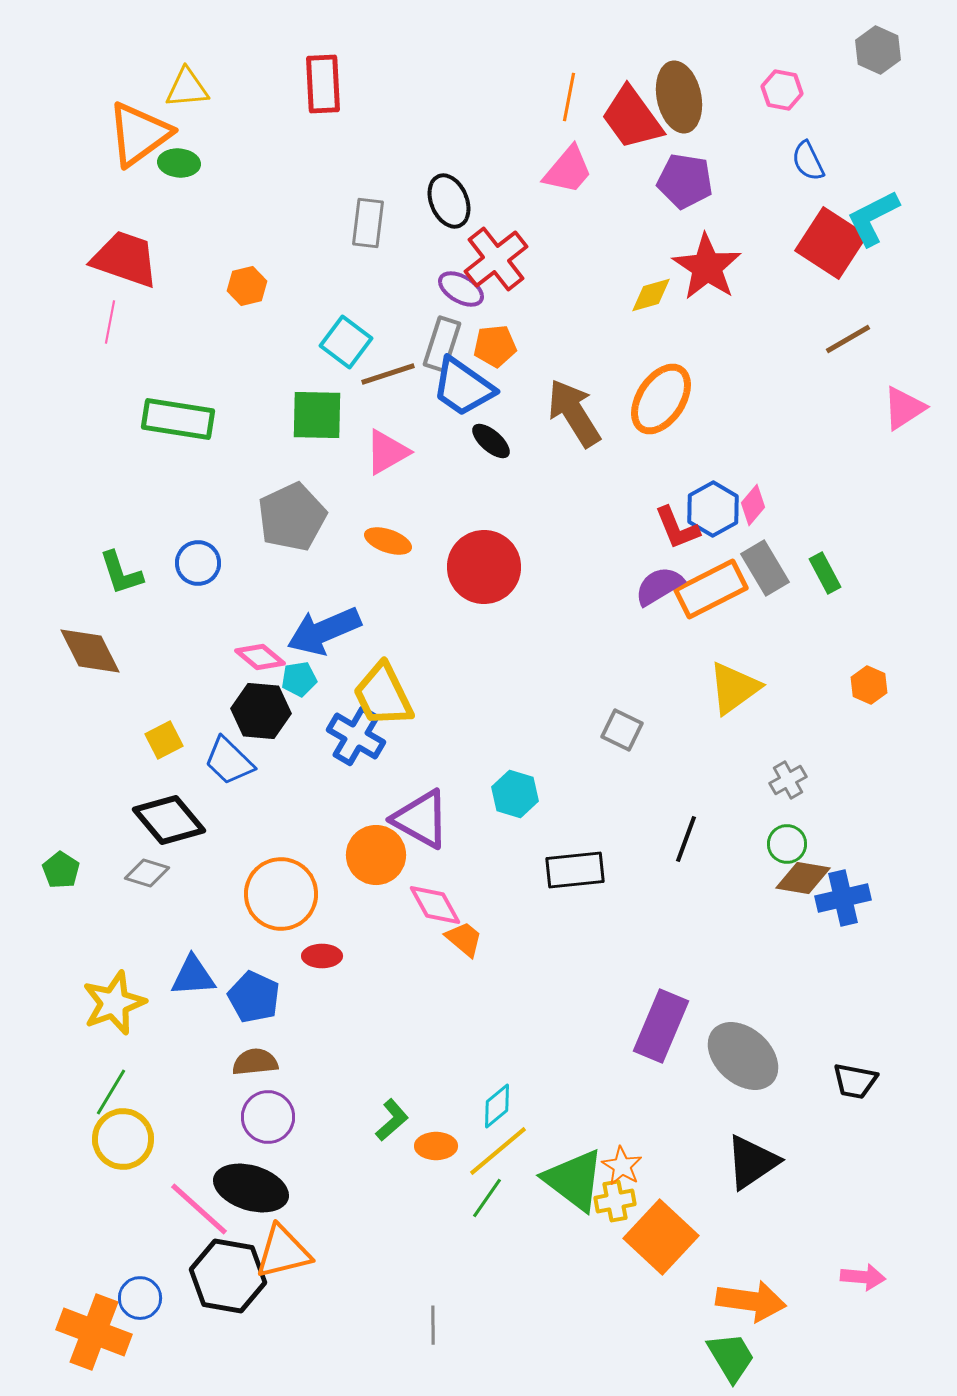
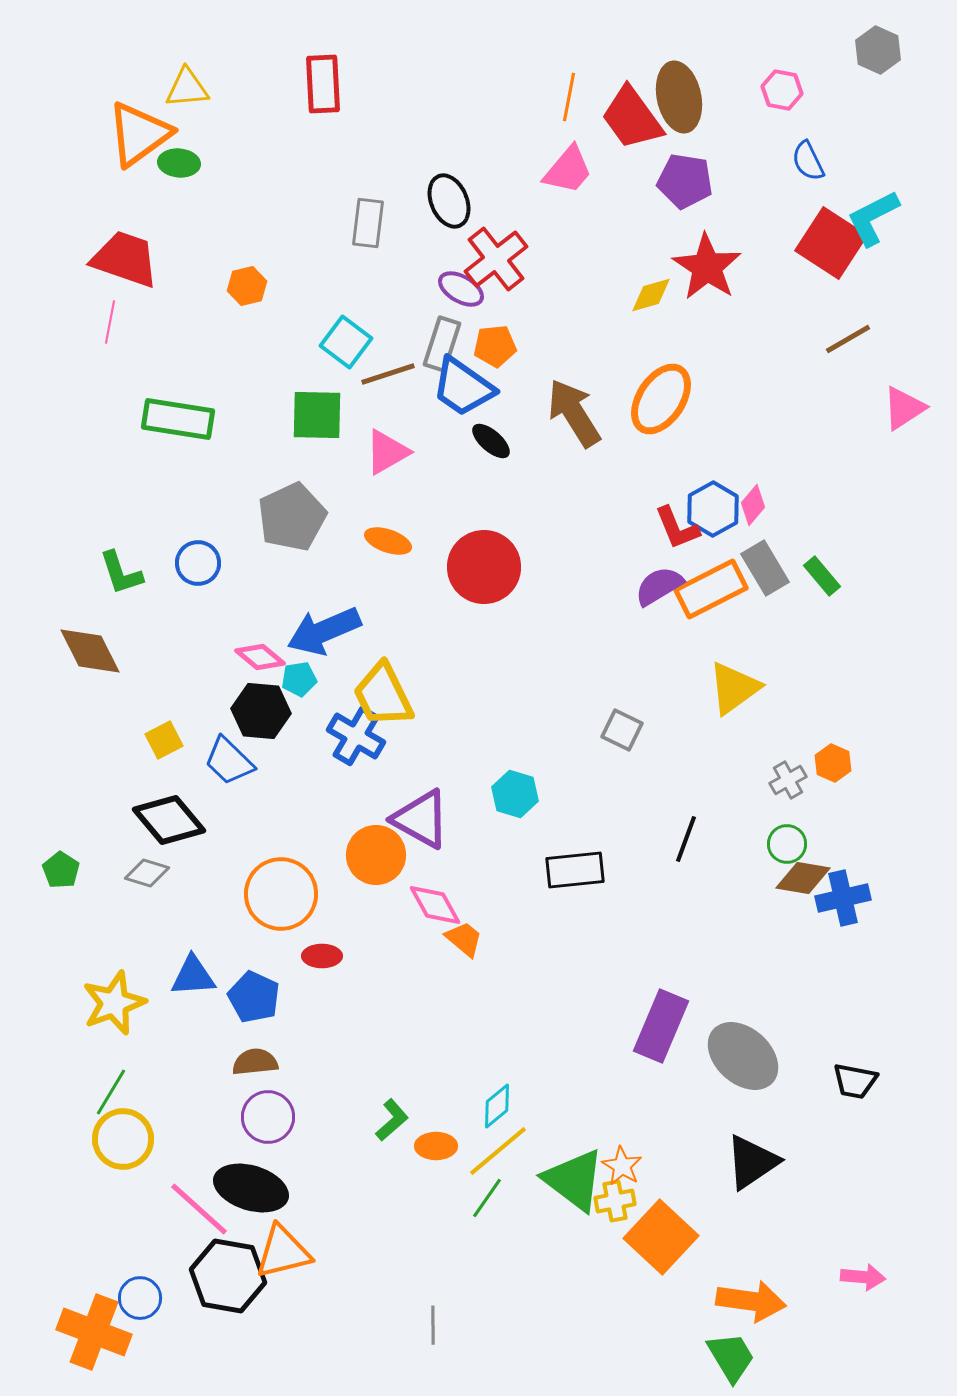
green rectangle at (825, 573): moved 3 px left, 3 px down; rotated 12 degrees counterclockwise
orange hexagon at (869, 685): moved 36 px left, 78 px down
